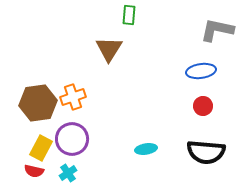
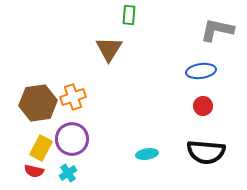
cyan ellipse: moved 1 px right, 5 px down
